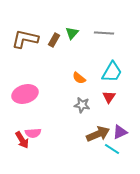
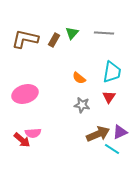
cyan trapezoid: rotated 20 degrees counterclockwise
red arrow: rotated 18 degrees counterclockwise
